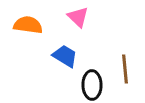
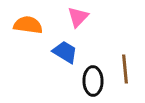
pink triangle: rotated 30 degrees clockwise
blue trapezoid: moved 4 px up
black ellipse: moved 1 px right, 4 px up
